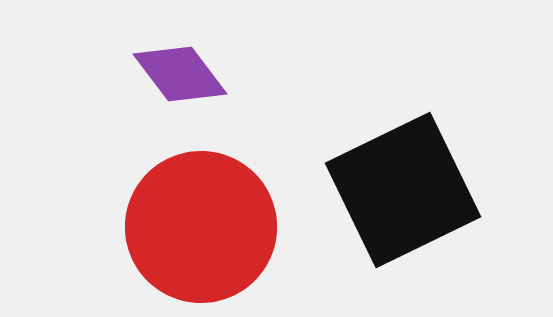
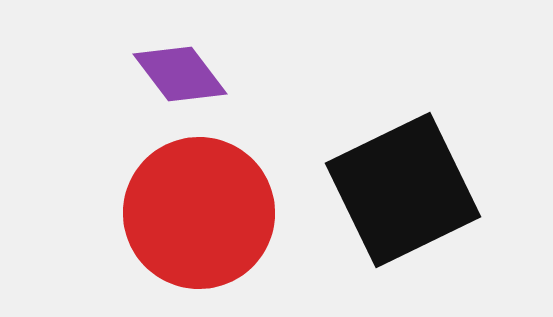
red circle: moved 2 px left, 14 px up
